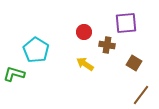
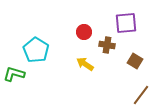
brown square: moved 1 px right, 2 px up
